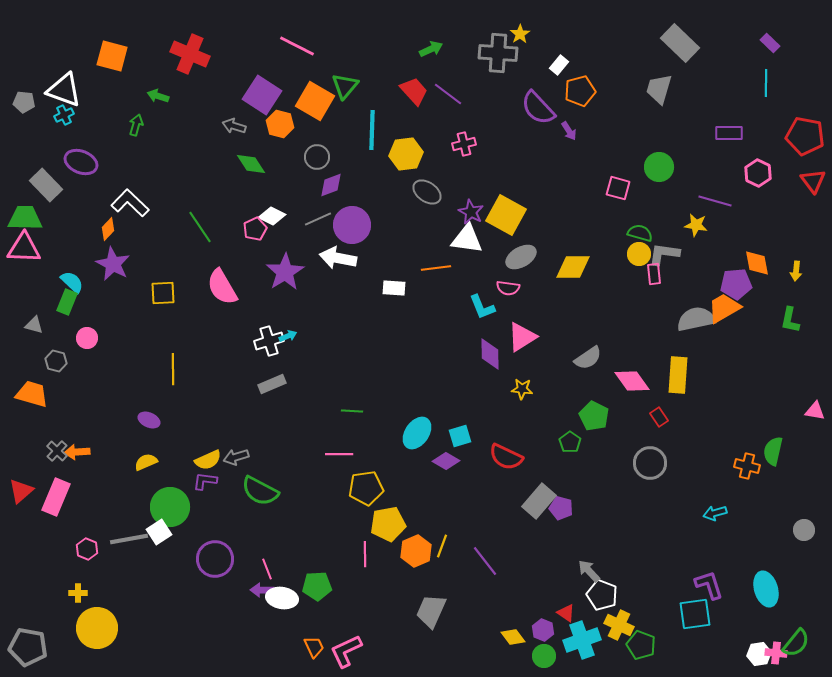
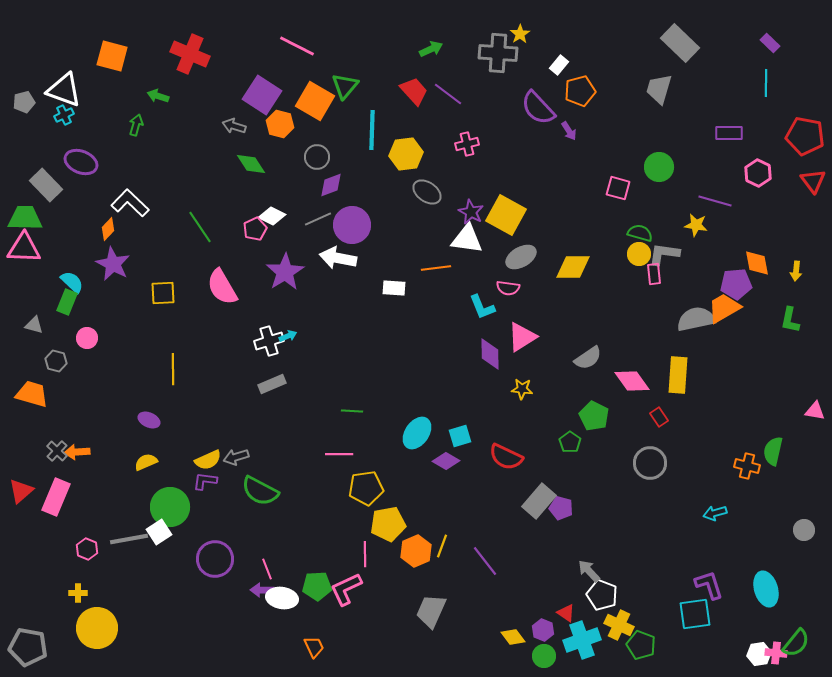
gray pentagon at (24, 102): rotated 20 degrees counterclockwise
pink cross at (464, 144): moved 3 px right
pink L-shape at (346, 651): moved 62 px up
